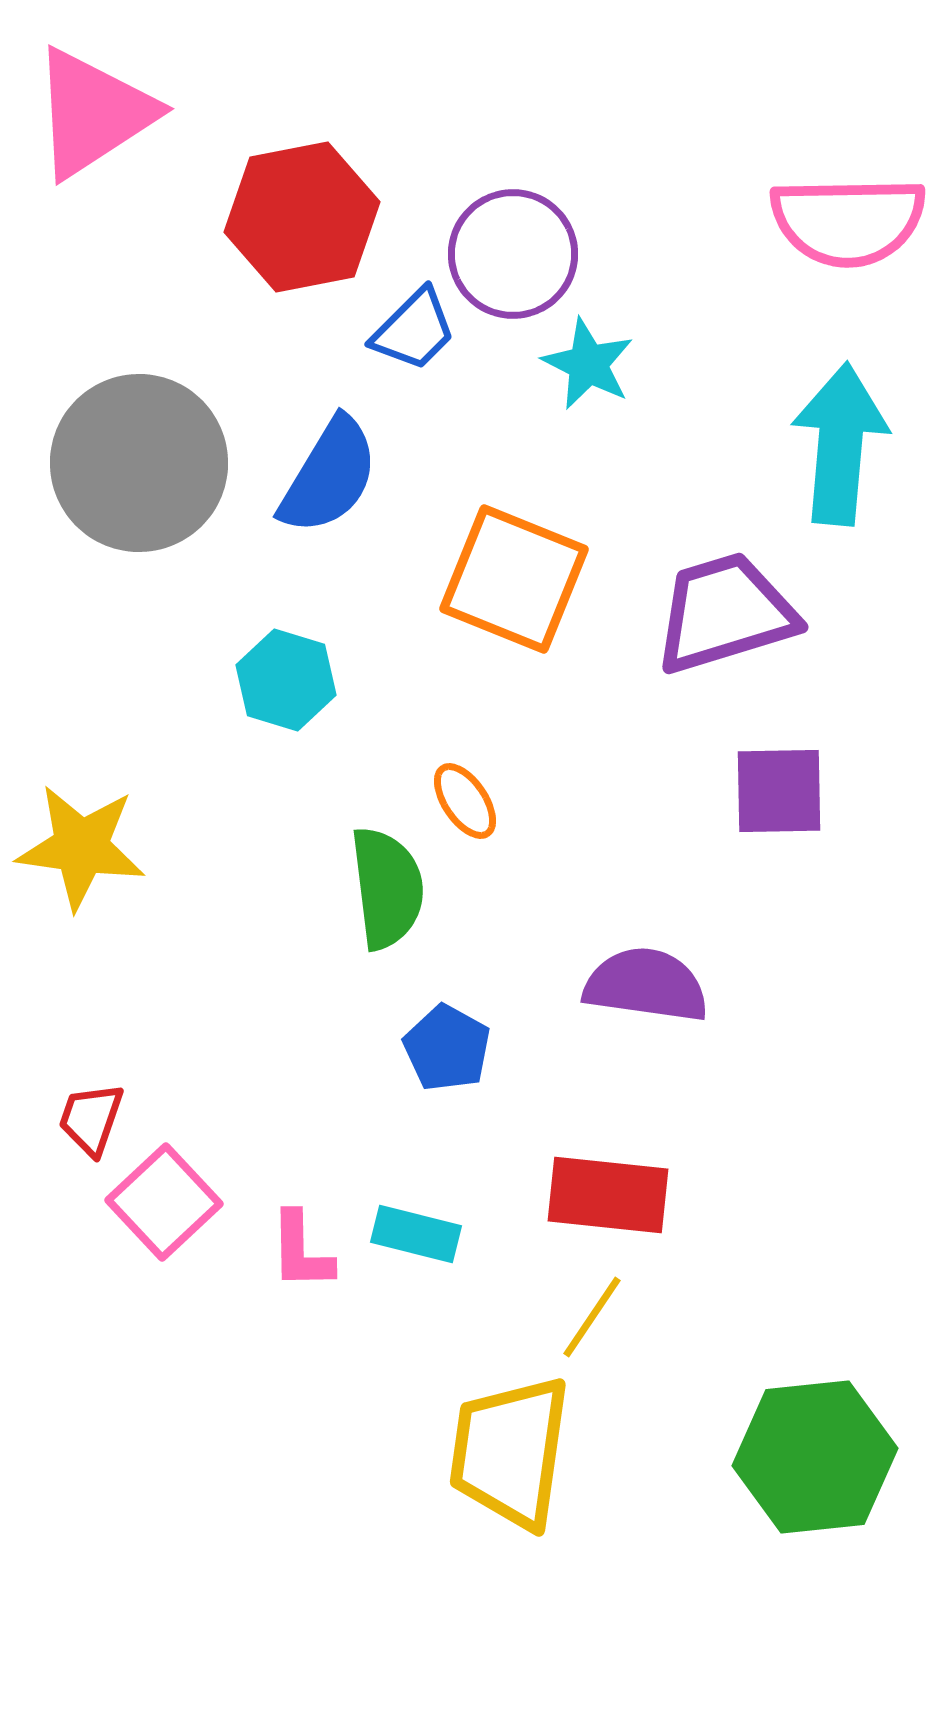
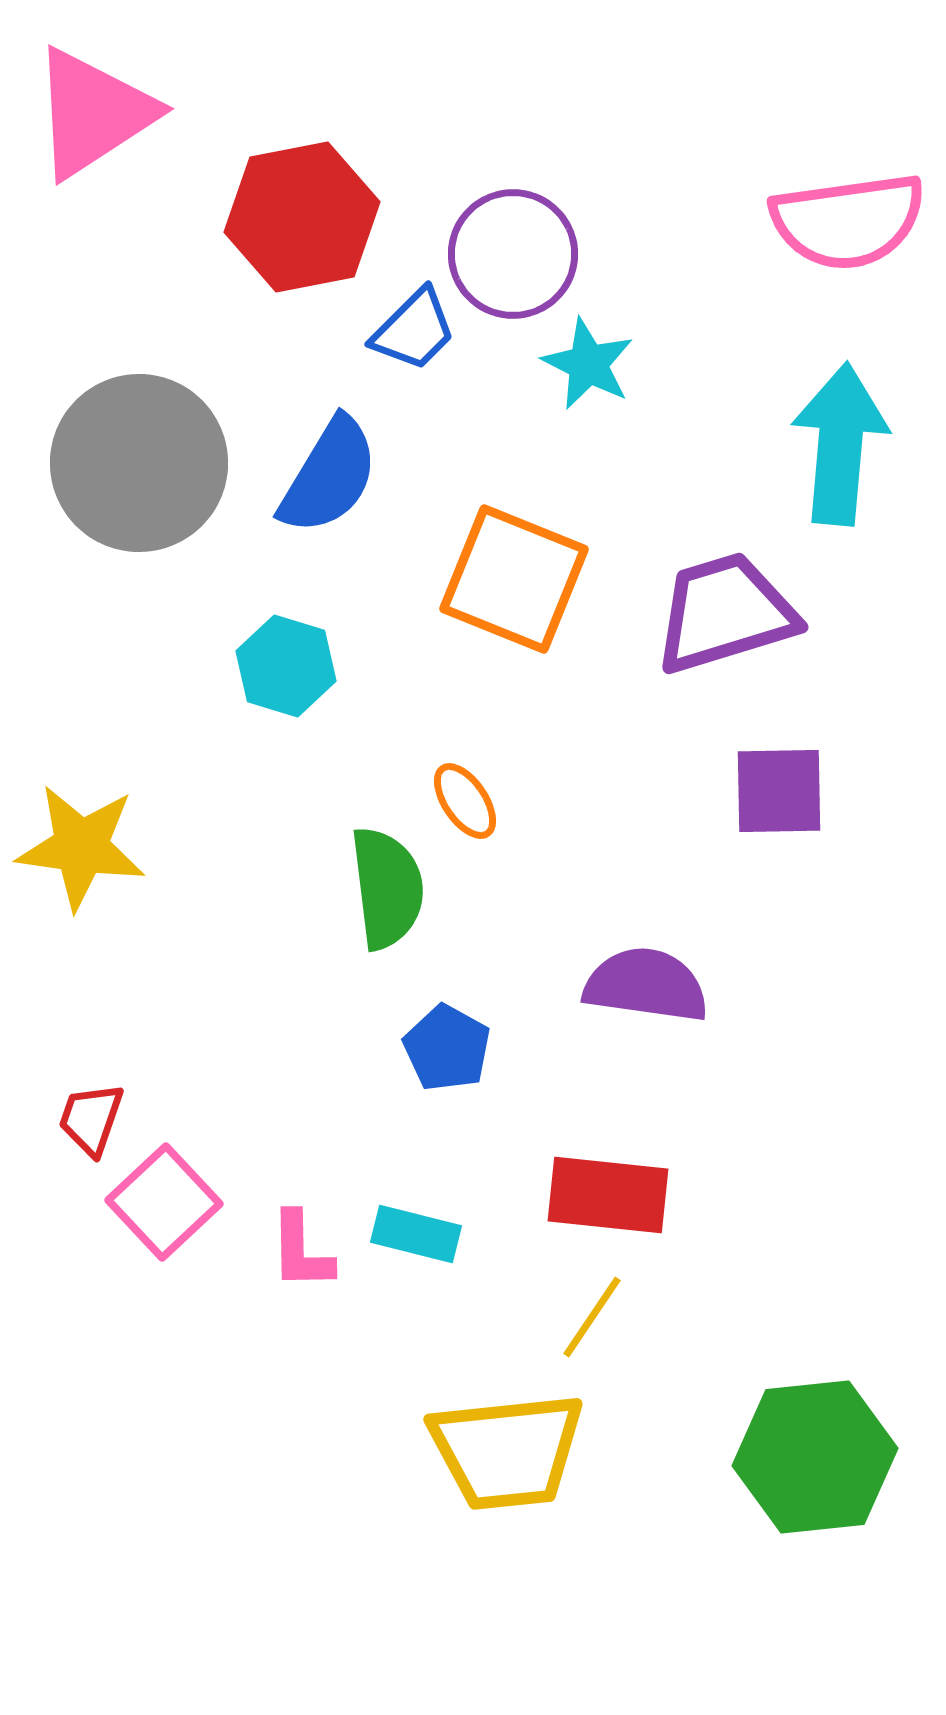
pink semicircle: rotated 7 degrees counterclockwise
cyan hexagon: moved 14 px up
yellow trapezoid: moved 3 px left, 1 px up; rotated 104 degrees counterclockwise
